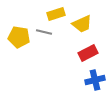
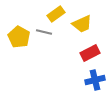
yellow rectangle: rotated 18 degrees counterclockwise
yellow pentagon: rotated 20 degrees clockwise
red rectangle: moved 2 px right
